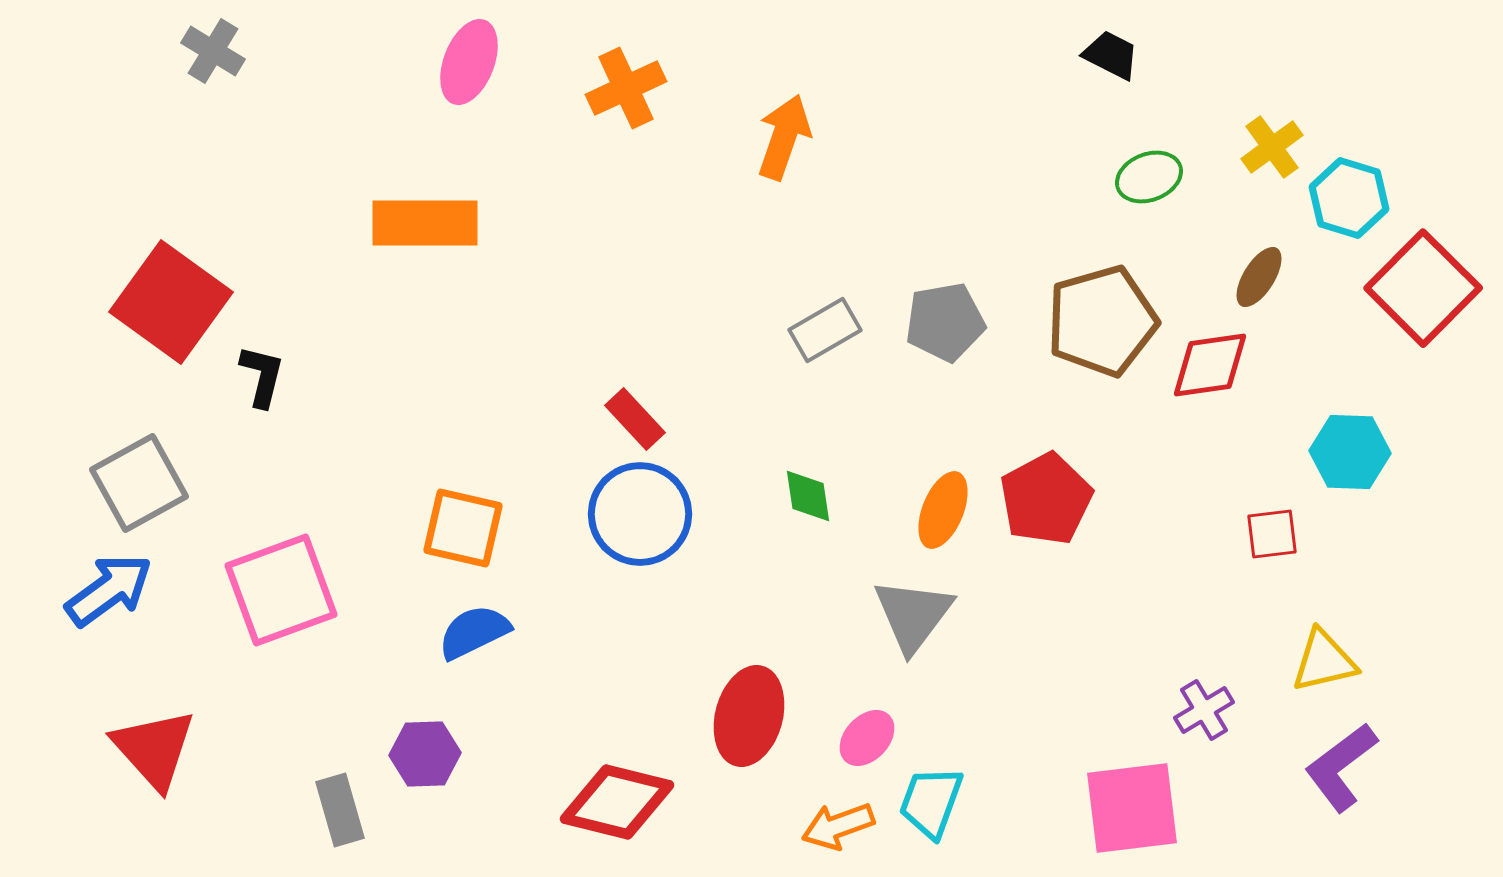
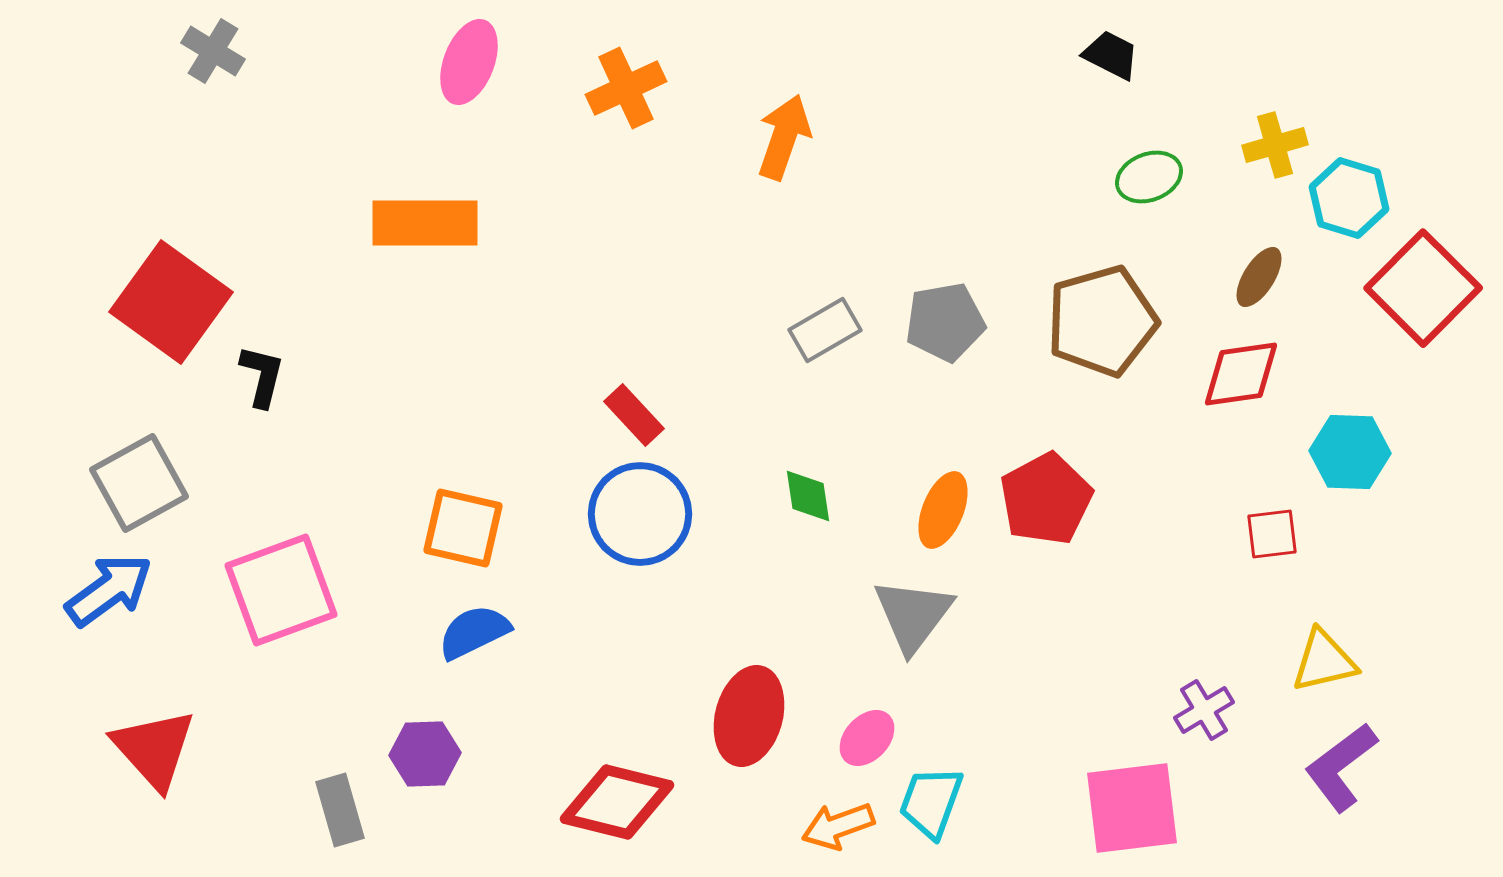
yellow cross at (1272, 147): moved 3 px right, 2 px up; rotated 20 degrees clockwise
red diamond at (1210, 365): moved 31 px right, 9 px down
red rectangle at (635, 419): moved 1 px left, 4 px up
